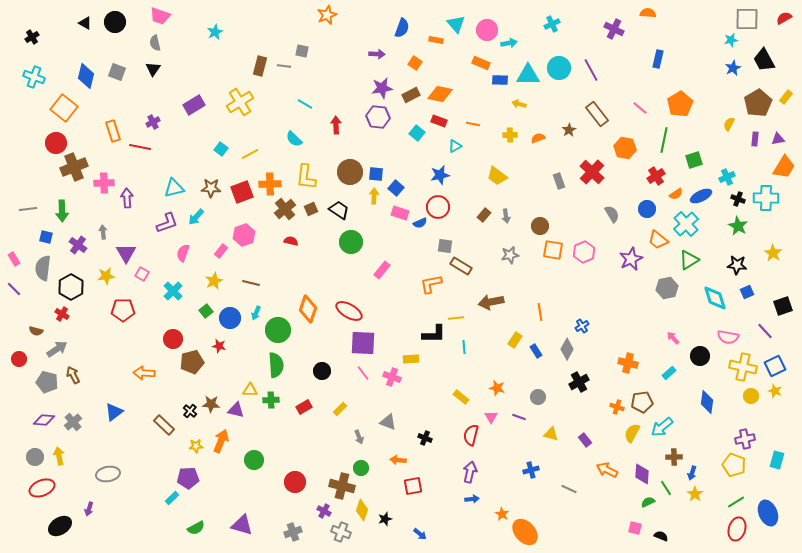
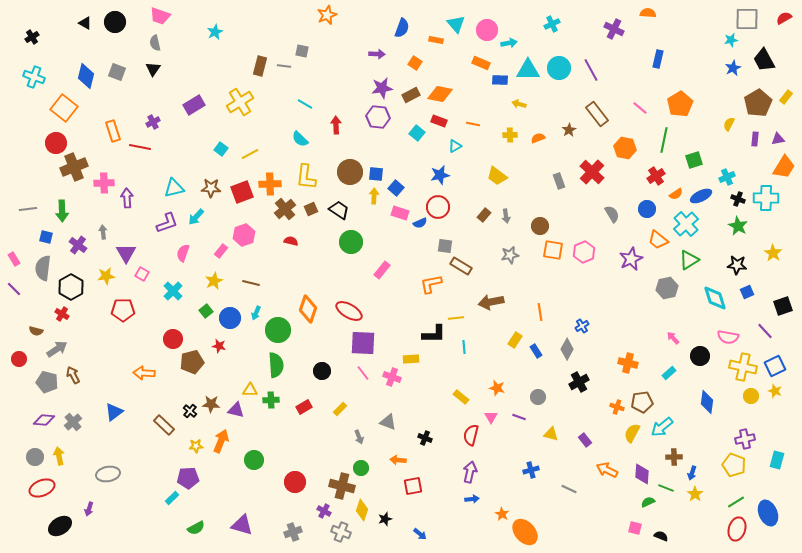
cyan triangle at (528, 75): moved 5 px up
cyan semicircle at (294, 139): moved 6 px right
green line at (666, 488): rotated 35 degrees counterclockwise
